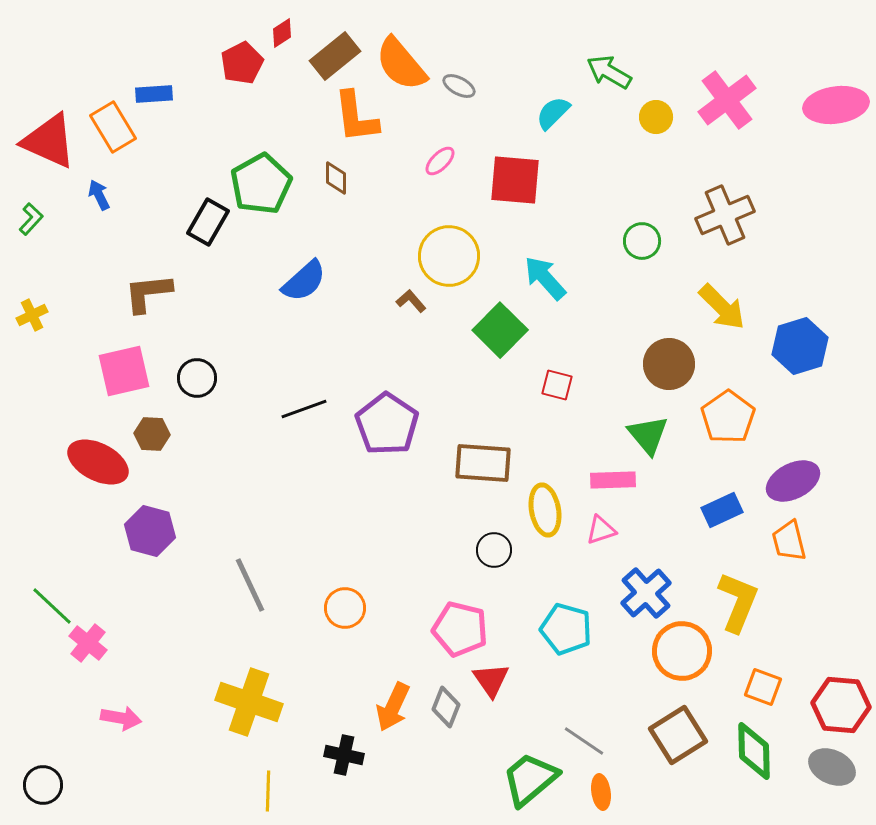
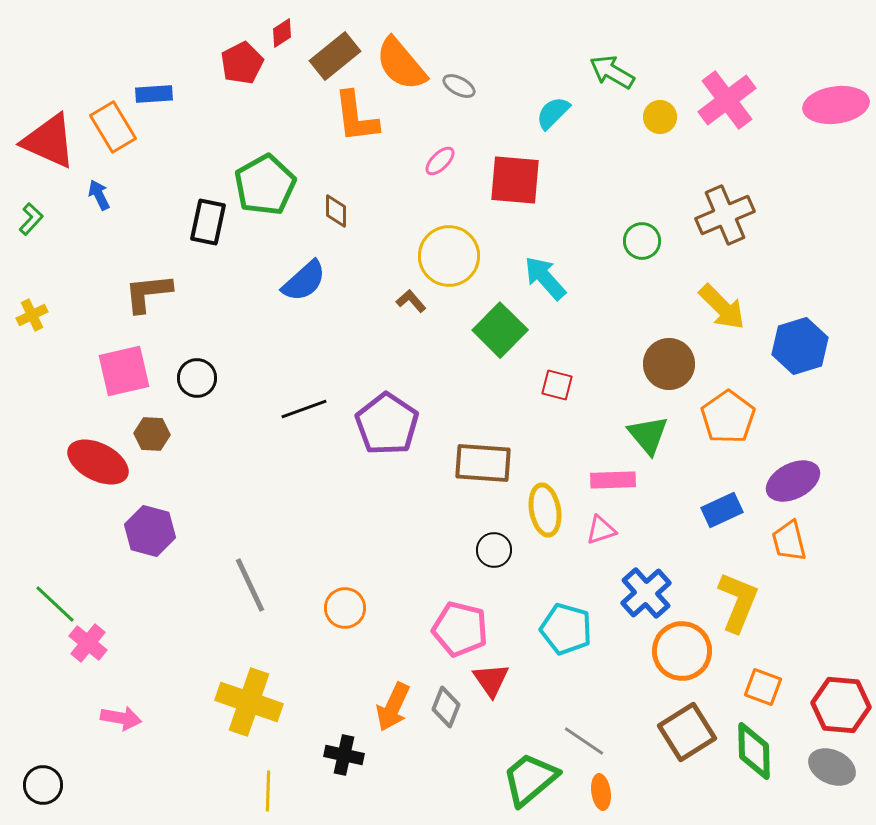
green arrow at (609, 72): moved 3 px right
yellow circle at (656, 117): moved 4 px right
brown diamond at (336, 178): moved 33 px down
green pentagon at (261, 184): moved 4 px right, 1 px down
black rectangle at (208, 222): rotated 18 degrees counterclockwise
green line at (52, 606): moved 3 px right, 2 px up
brown square at (678, 735): moved 9 px right, 3 px up
